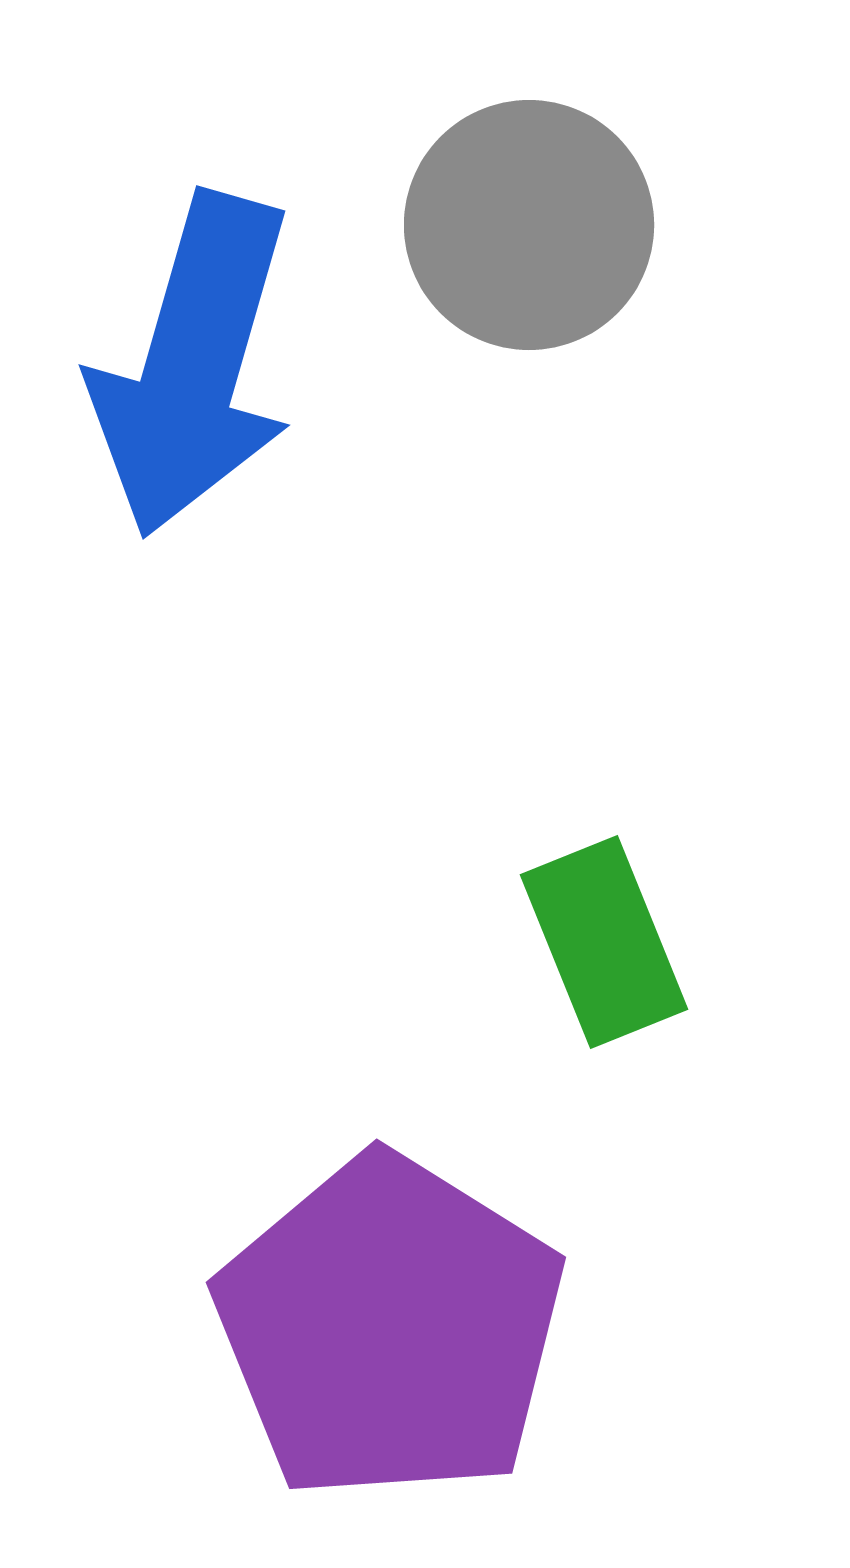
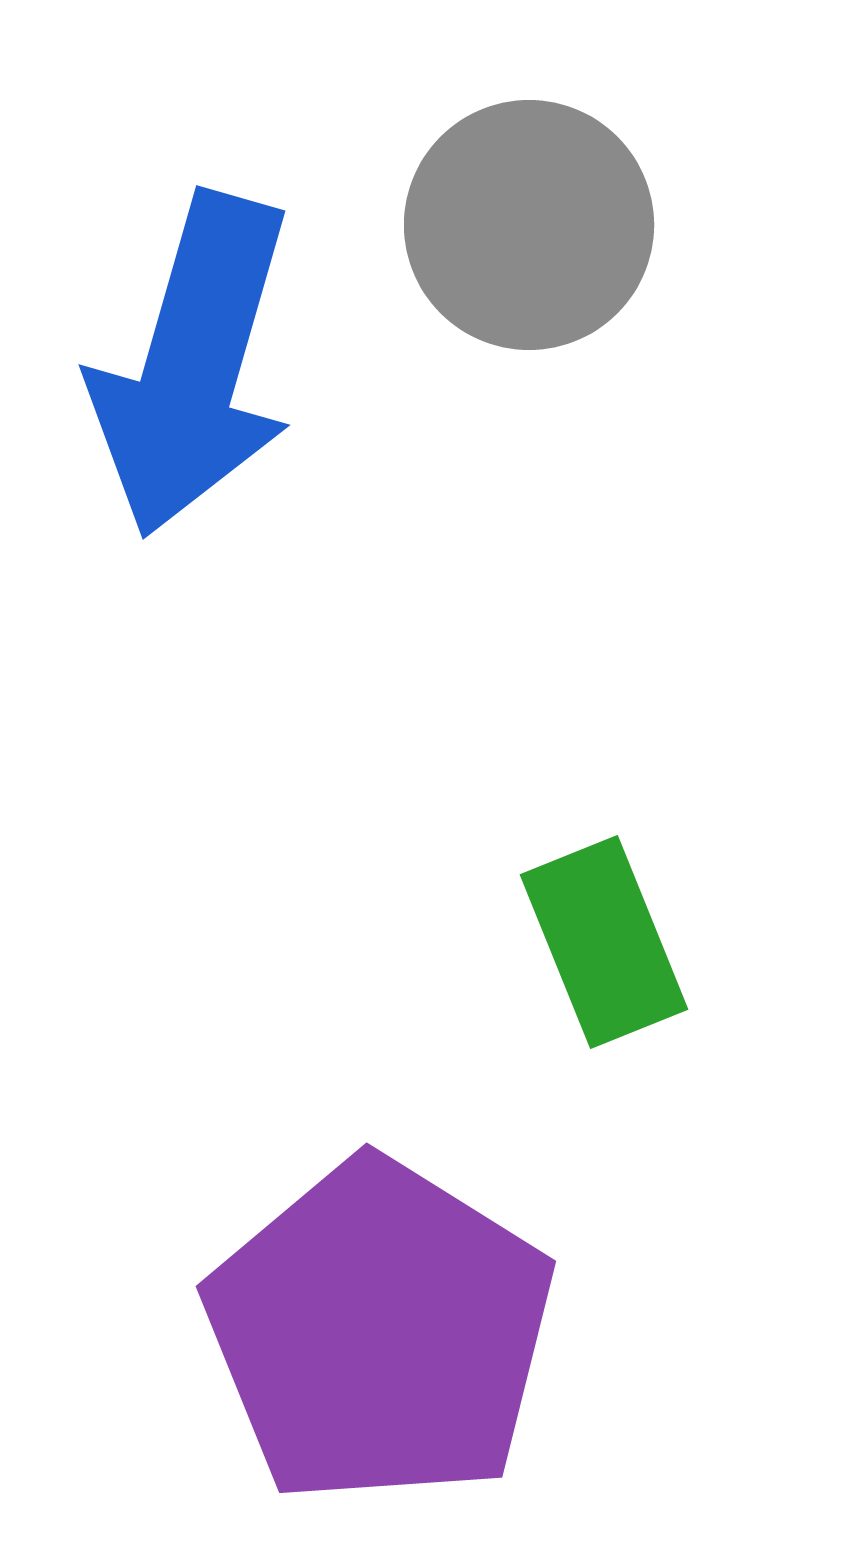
purple pentagon: moved 10 px left, 4 px down
